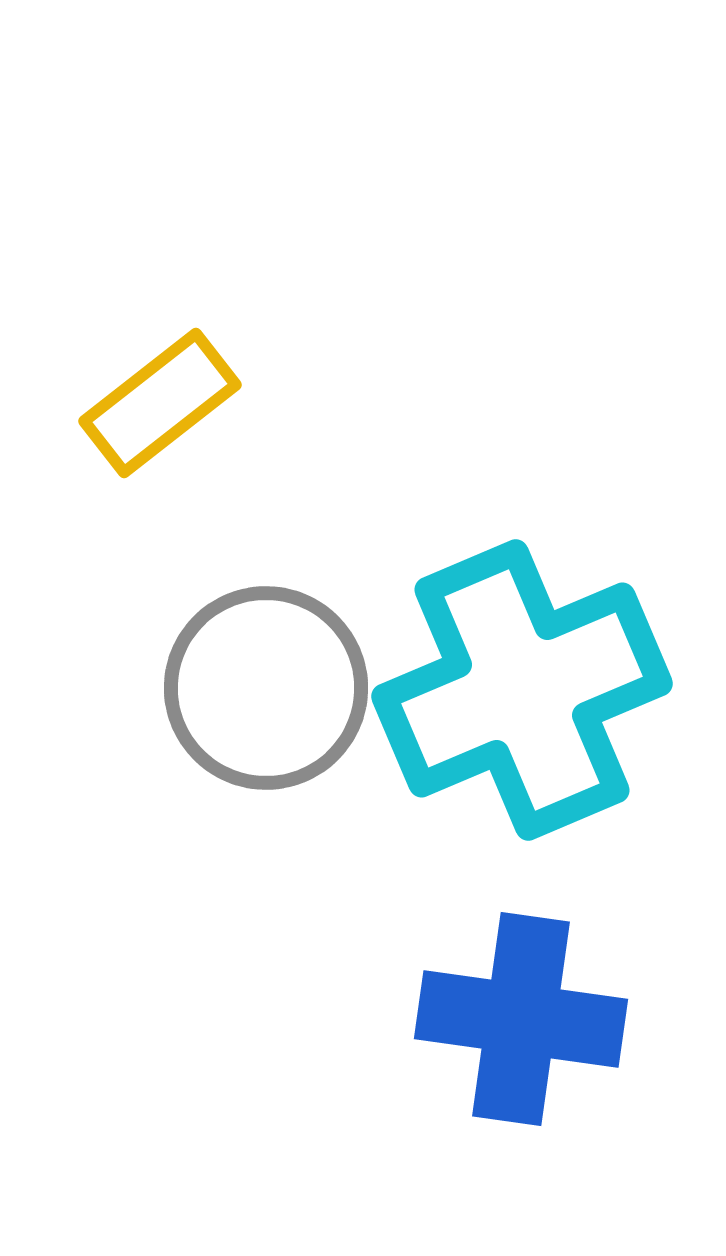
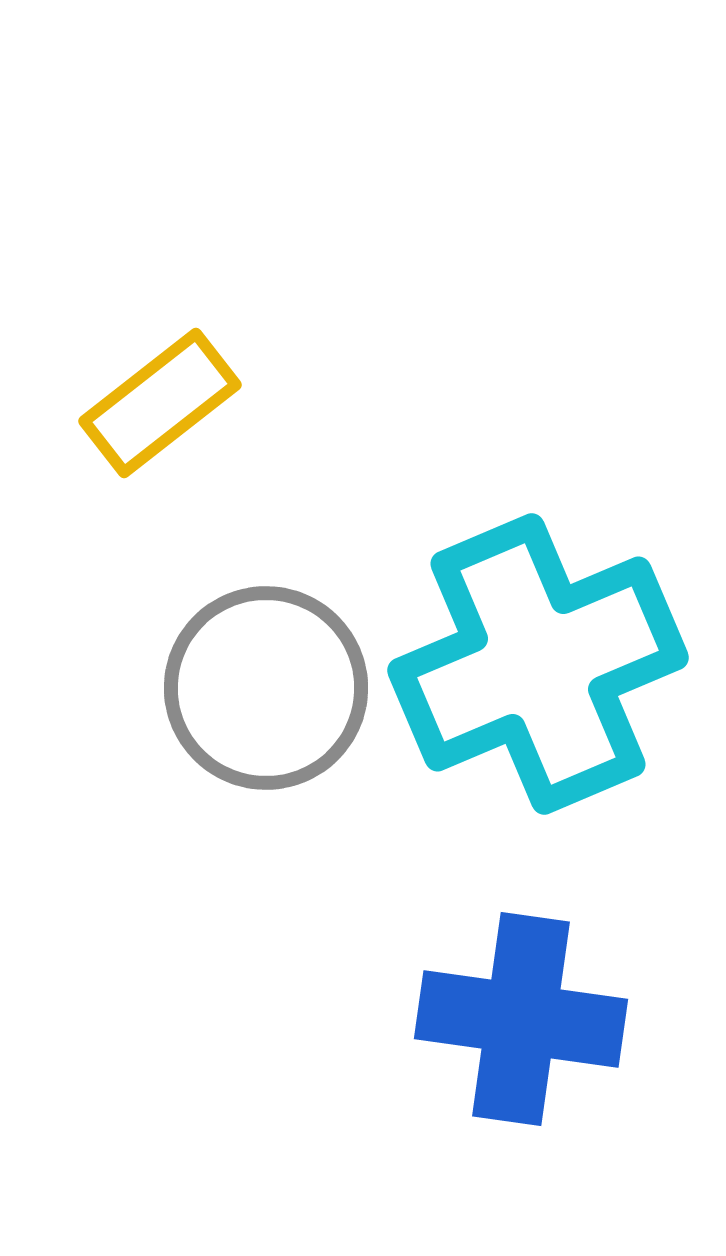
cyan cross: moved 16 px right, 26 px up
